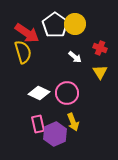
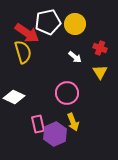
white pentagon: moved 7 px left, 3 px up; rotated 25 degrees clockwise
white diamond: moved 25 px left, 4 px down
